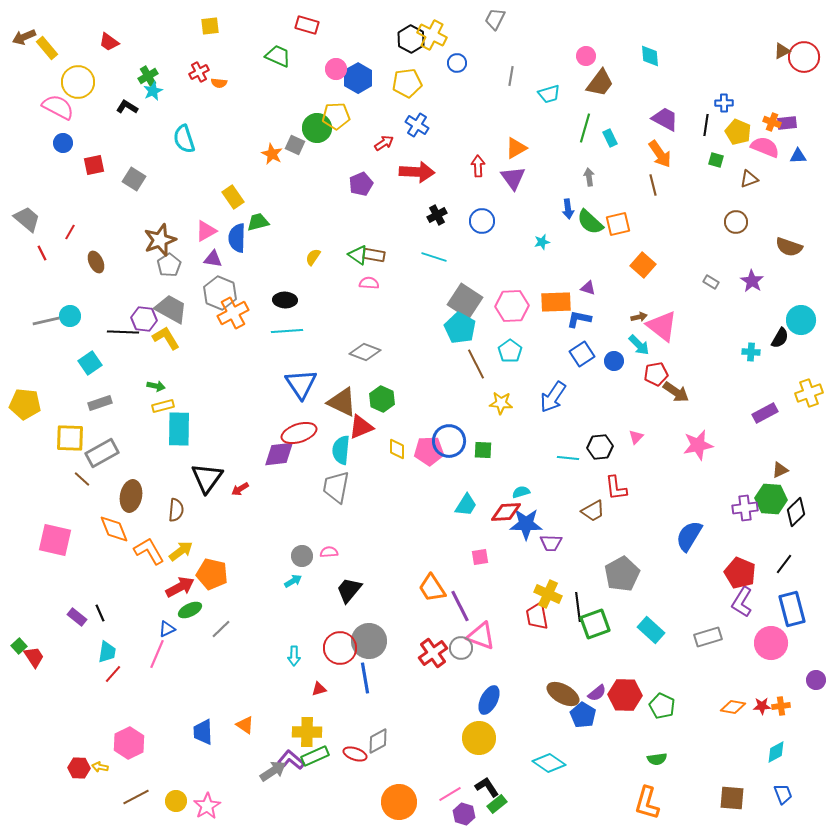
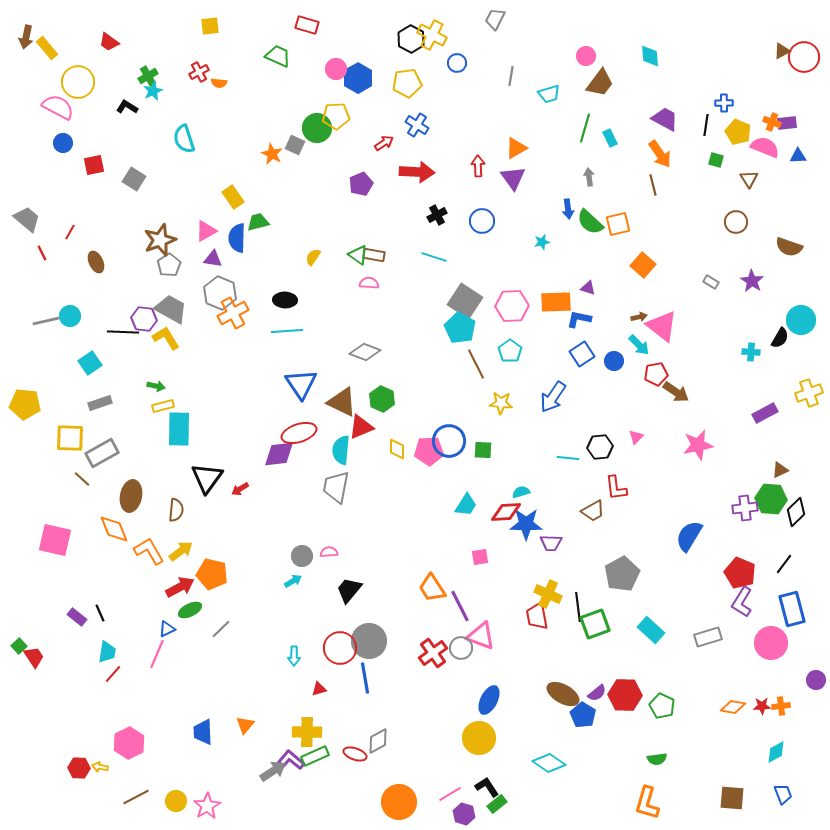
brown arrow at (24, 37): moved 2 px right; rotated 55 degrees counterclockwise
brown triangle at (749, 179): rotated 42 degrees counterclockwise
orange triangle at (245, 725): rotated 36 degrees clockwise
